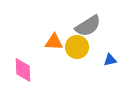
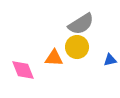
gray semicircle: moved 7 px left, 2 px up
orange triangle: moved 16 px down
pink diamond: rotated 20 degrees counterclockwise
